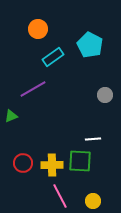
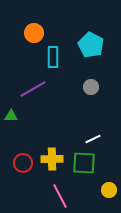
orange circle: moved 4 px left, 4 px down
cyan pentagon: moved 1 px right
cyan rectangle: rotated 55 degrees counterclockwise
gray circle: moved 14 px left, 8 px up
green triangle: rotated 24 degrees clockwise
white line: rotated 21 degrees counterclockwise
green square: moved 4 px right, 2 px down
yellow cross: moved 6 px up
yellow circle: moved 16 px right, 11 px up
